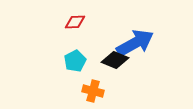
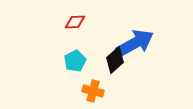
black diamond: rotated 64 degrees counterclockwise
